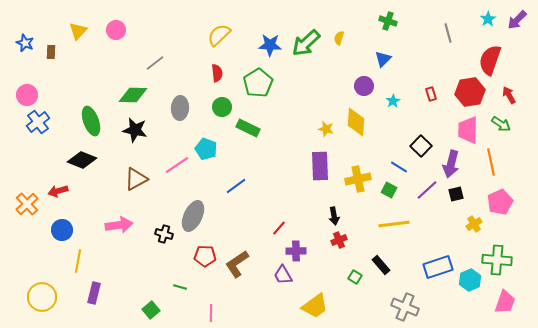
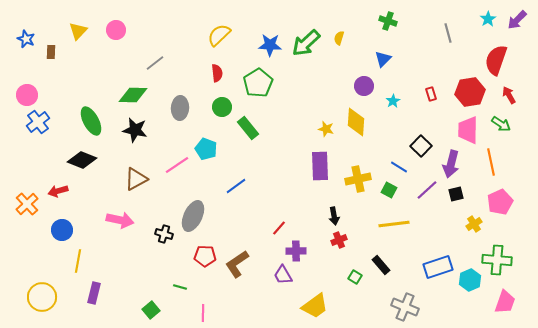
blue star at (25, 43): moved 1 px right, 4 px up
red semicircle at (490, 60): moved 6 px right
green ellipse at (91, 121): rotated 8 degrees counterclockwise
green rectangle at (248, 128): rotated 25 degrees clockwise
pink arrow at (119, 225): moved 1 px right, 5 px up; rotated 20 degrees clockwise
pink line at (211, 313): moved 8 px left
